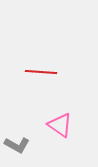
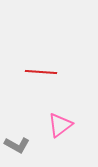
pink triangle: rotated 48 degrees clockwise
